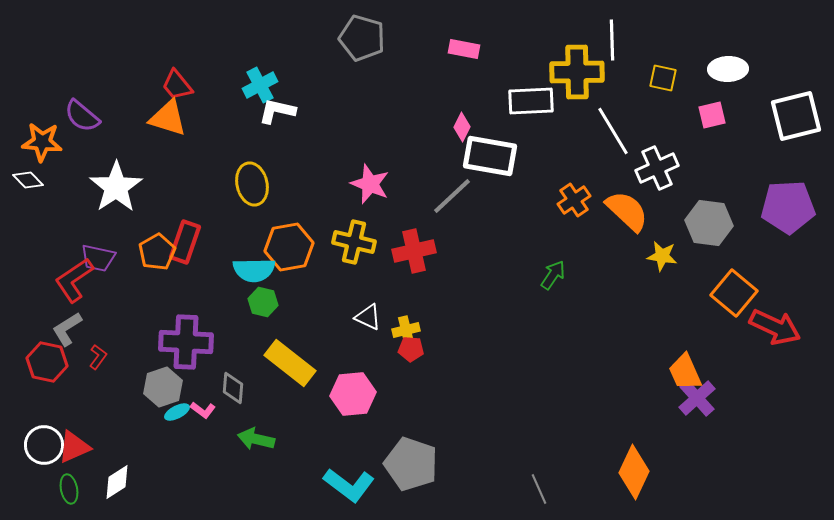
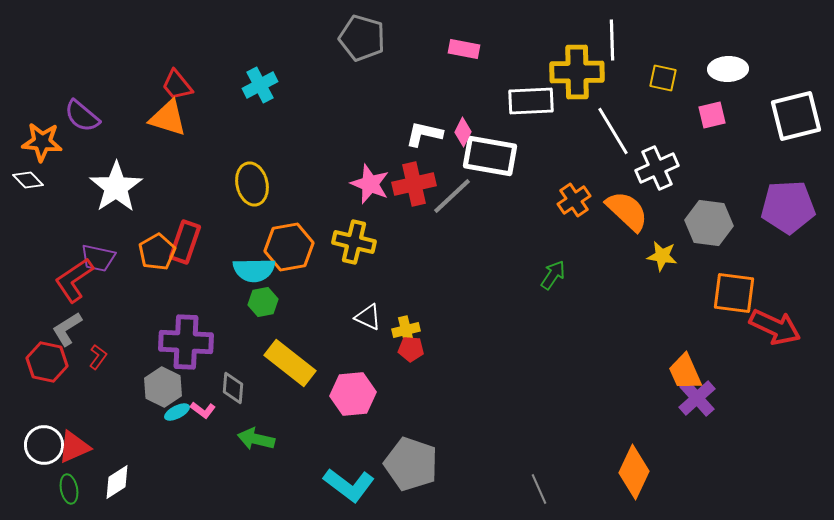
white L-shape at (277, 111): moved 147 px right, 23 px down
pink diamond at (462, 127): moved 1 px right, 5 px down
red cross at (414, 251): moved 67 px up
orange square at (734, 293): rotated 33 degrees counterclockwise
green hexagon at (263, 302): rotated 24 degrees counterclockwise
gray hexagon at (163, 387): rotated 15 degrees counterclockwise
